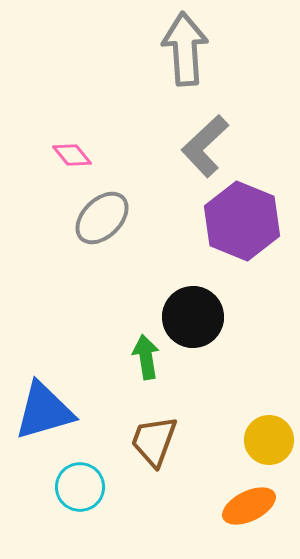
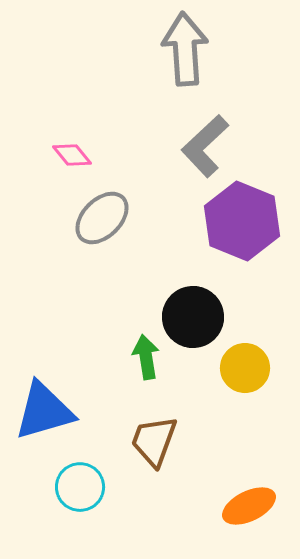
yellow circle: moved 24 px left, 72 px up
